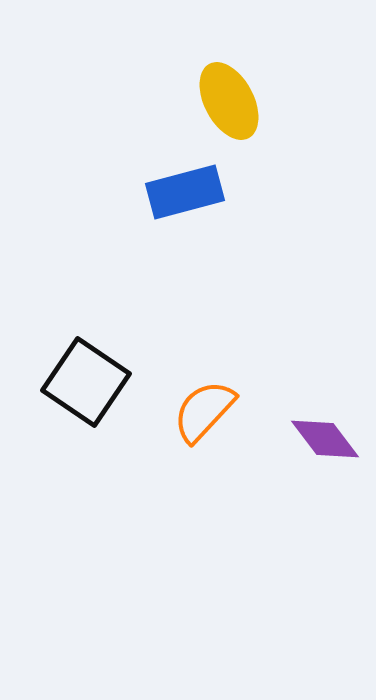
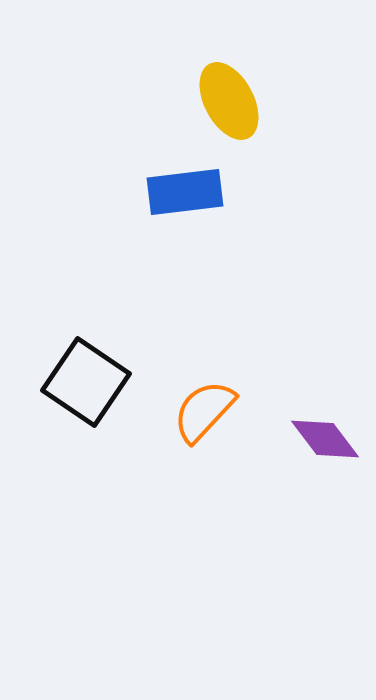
blue rectangle: rotated 8 degrees clockwise
